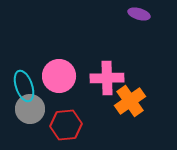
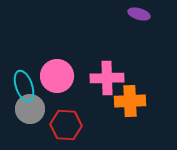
pink circle: moved 2 px left
orange cross: rotated 32 degrees clockwise
red hexagon: rotated 8 degrees clockwise
